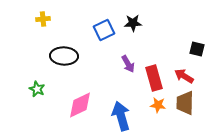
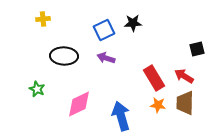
black square: rotated 28 degrees counterclockwise
purple arrow: moved 22 px left, 6 px up; rotated 138 degrees clockwise
red rectangle: rotated 15 degrees counterclockwise
pink diamond: moved 1 px left, 1 px up
